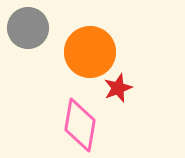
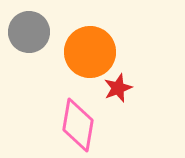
gray circle: moved 1 px right, 4 px down
pink diamond: moved 2 px left
